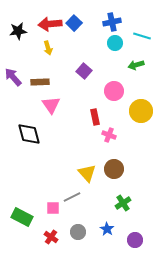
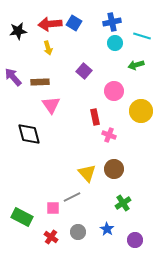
blue square: rotated 14 degrees counterclockwise
